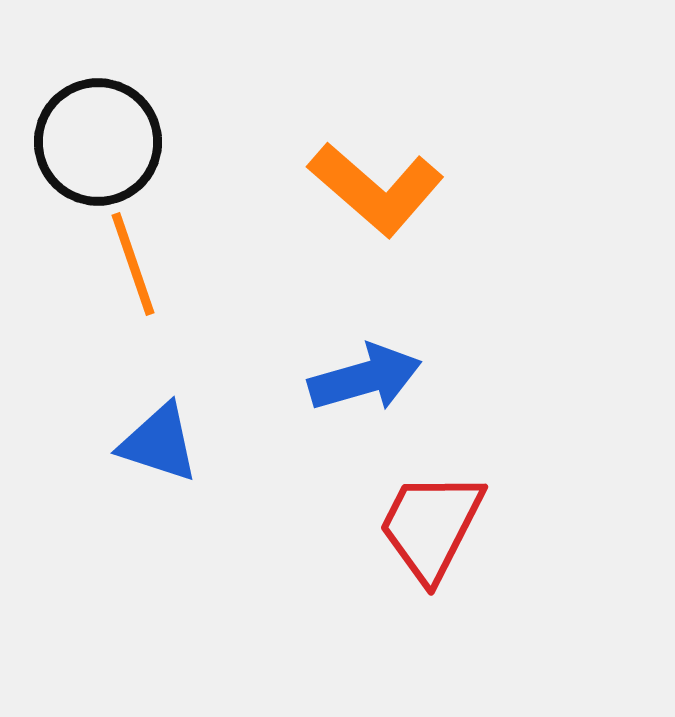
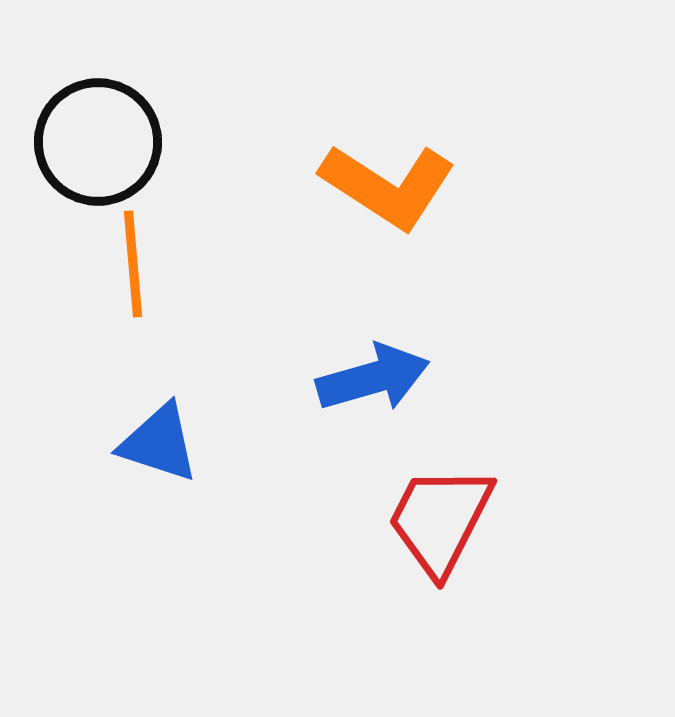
orange L-shape: moved 12 px right, 3 px up; rotated 8 degrees counterclockwise
orange line: rotated 14 degrees clockwise
blue arrow: moved 8 px right
red trapezoid: moved 9 px right, 6 px up
